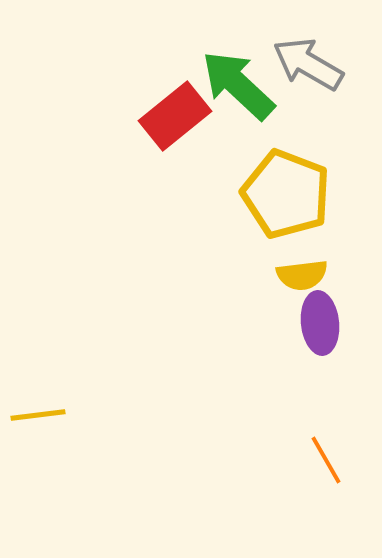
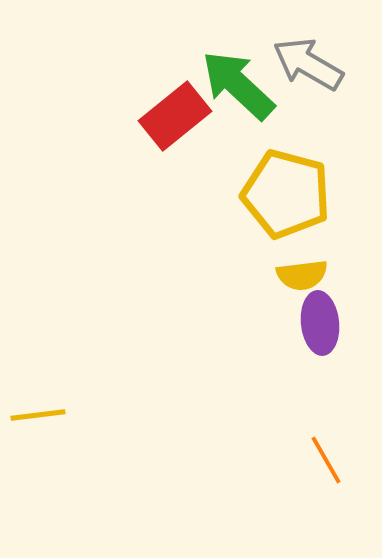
yellow pentagon: rotated 6 degrees counterclockwise
